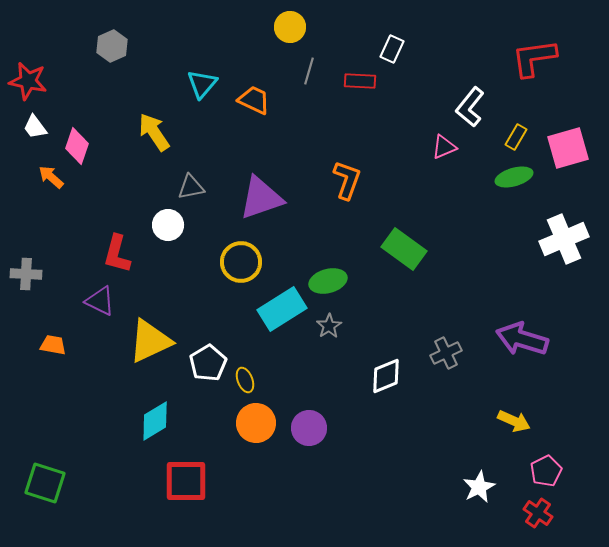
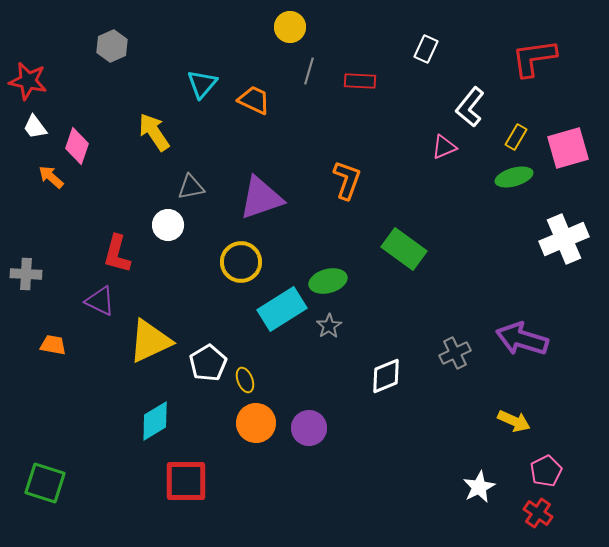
white rectangle at (392, 49): moved 34 px right
gray cross at (446, 353): moved 9 px right
